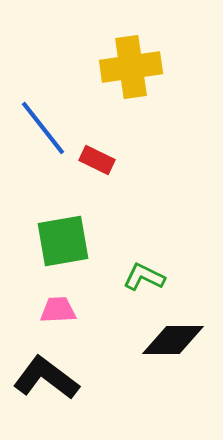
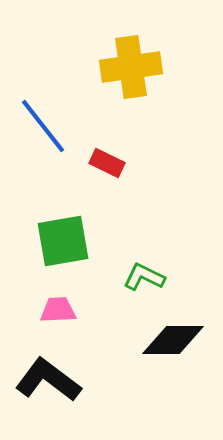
blue line: moved 2 px up
red rectangle: moved 10 px right, 3 px down
black L-shape: moved 2 px right, 2 px down
